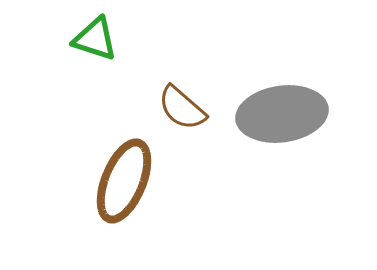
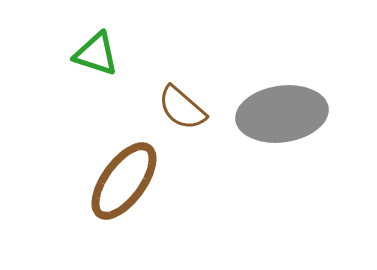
green triangle: moved 1 px right, 15 px down
brown ellipse: rotated 14 degrees clockwise
